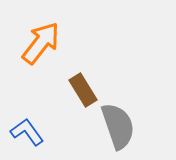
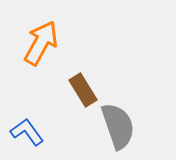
orange arrow: rotated 9 degrees counterclockwise
